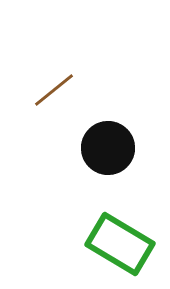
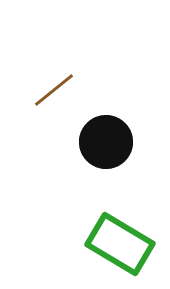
black circle: moved 2 px left, 6 px up
